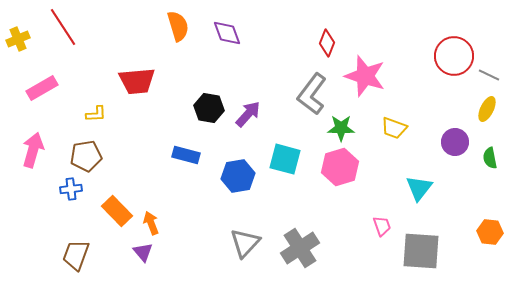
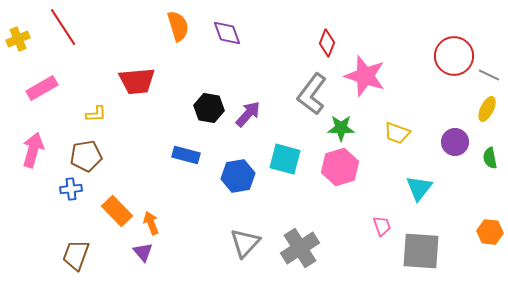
yellow trapezoid: moved 3 px right, 5 px down
